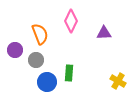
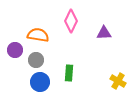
orange semicircle: moved 2 px left, 1 px down; rotated 60 degrees counterclockwise
blue circle: moved 7 px left
